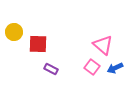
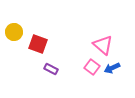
red square: rotated 18 degrees clockwise
blue arrow: moved 3 px left
